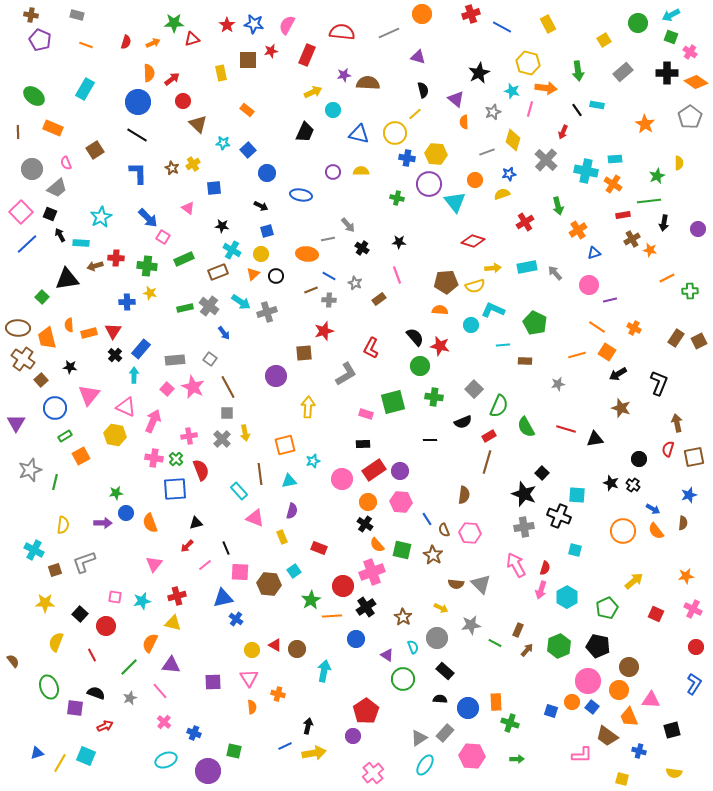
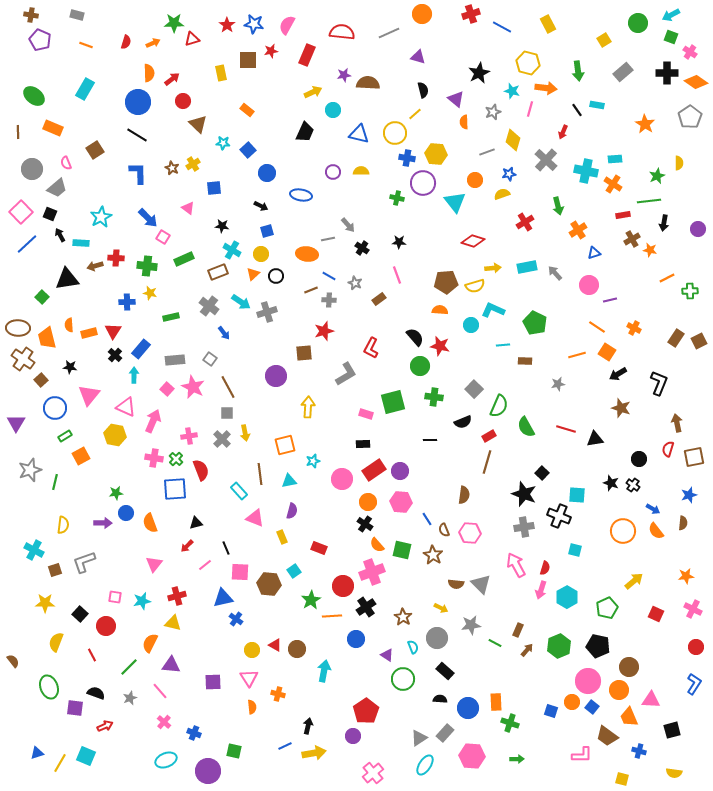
purple circle at (429, 184): moved 6 px left, 1 px up
green rectangle at (185, 308): moved 14 px left, 9 px down
